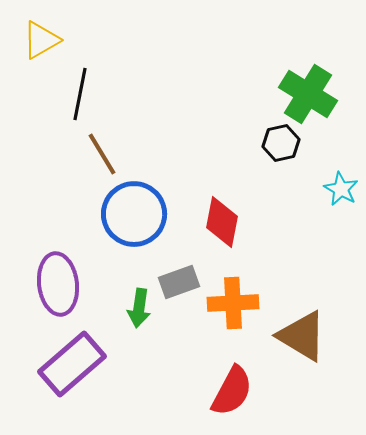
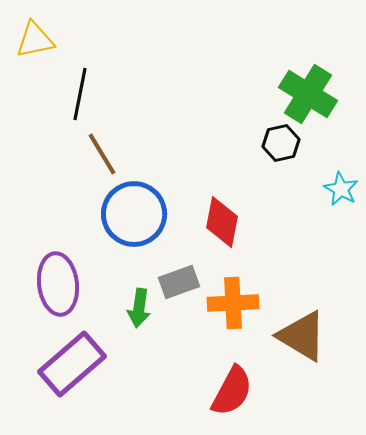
yellow triangle: moved 6 px left; rotated 18 degrees clockwise
